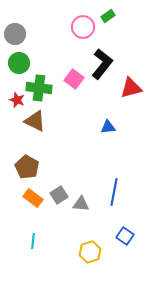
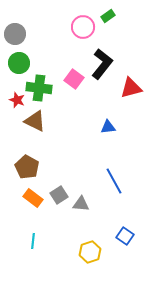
blue line: moved 11 px up; rotated 40 degrees counterclockwise
